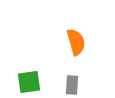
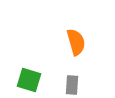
green square: moved 2 px up; rotated 25 degrees clockwise
